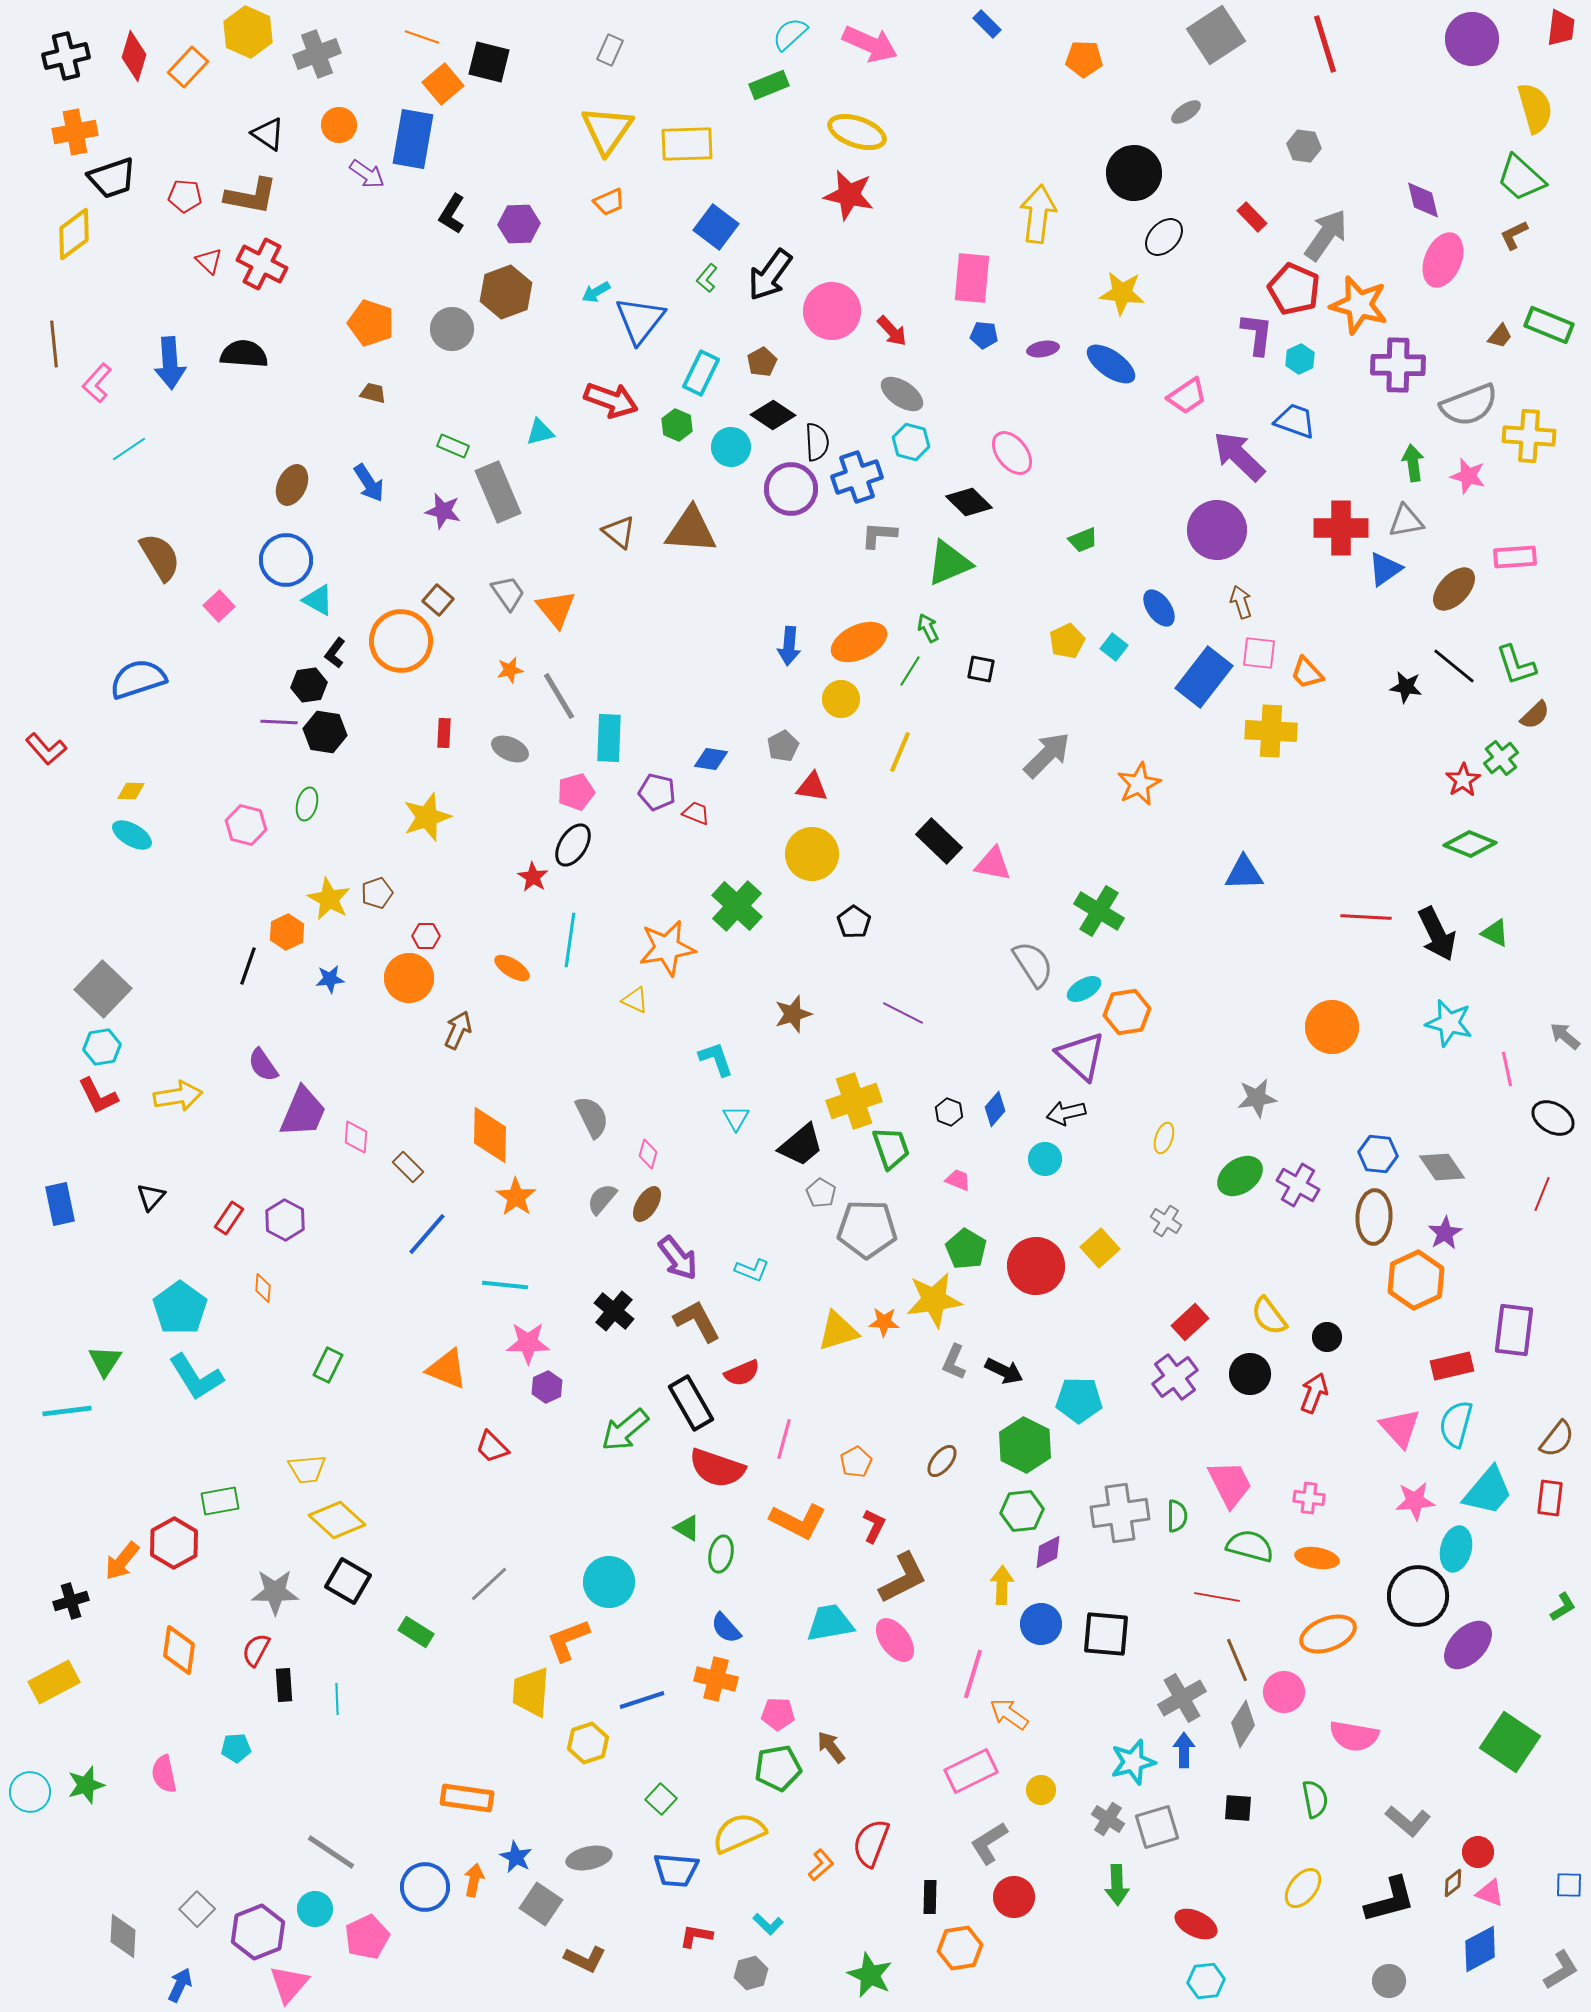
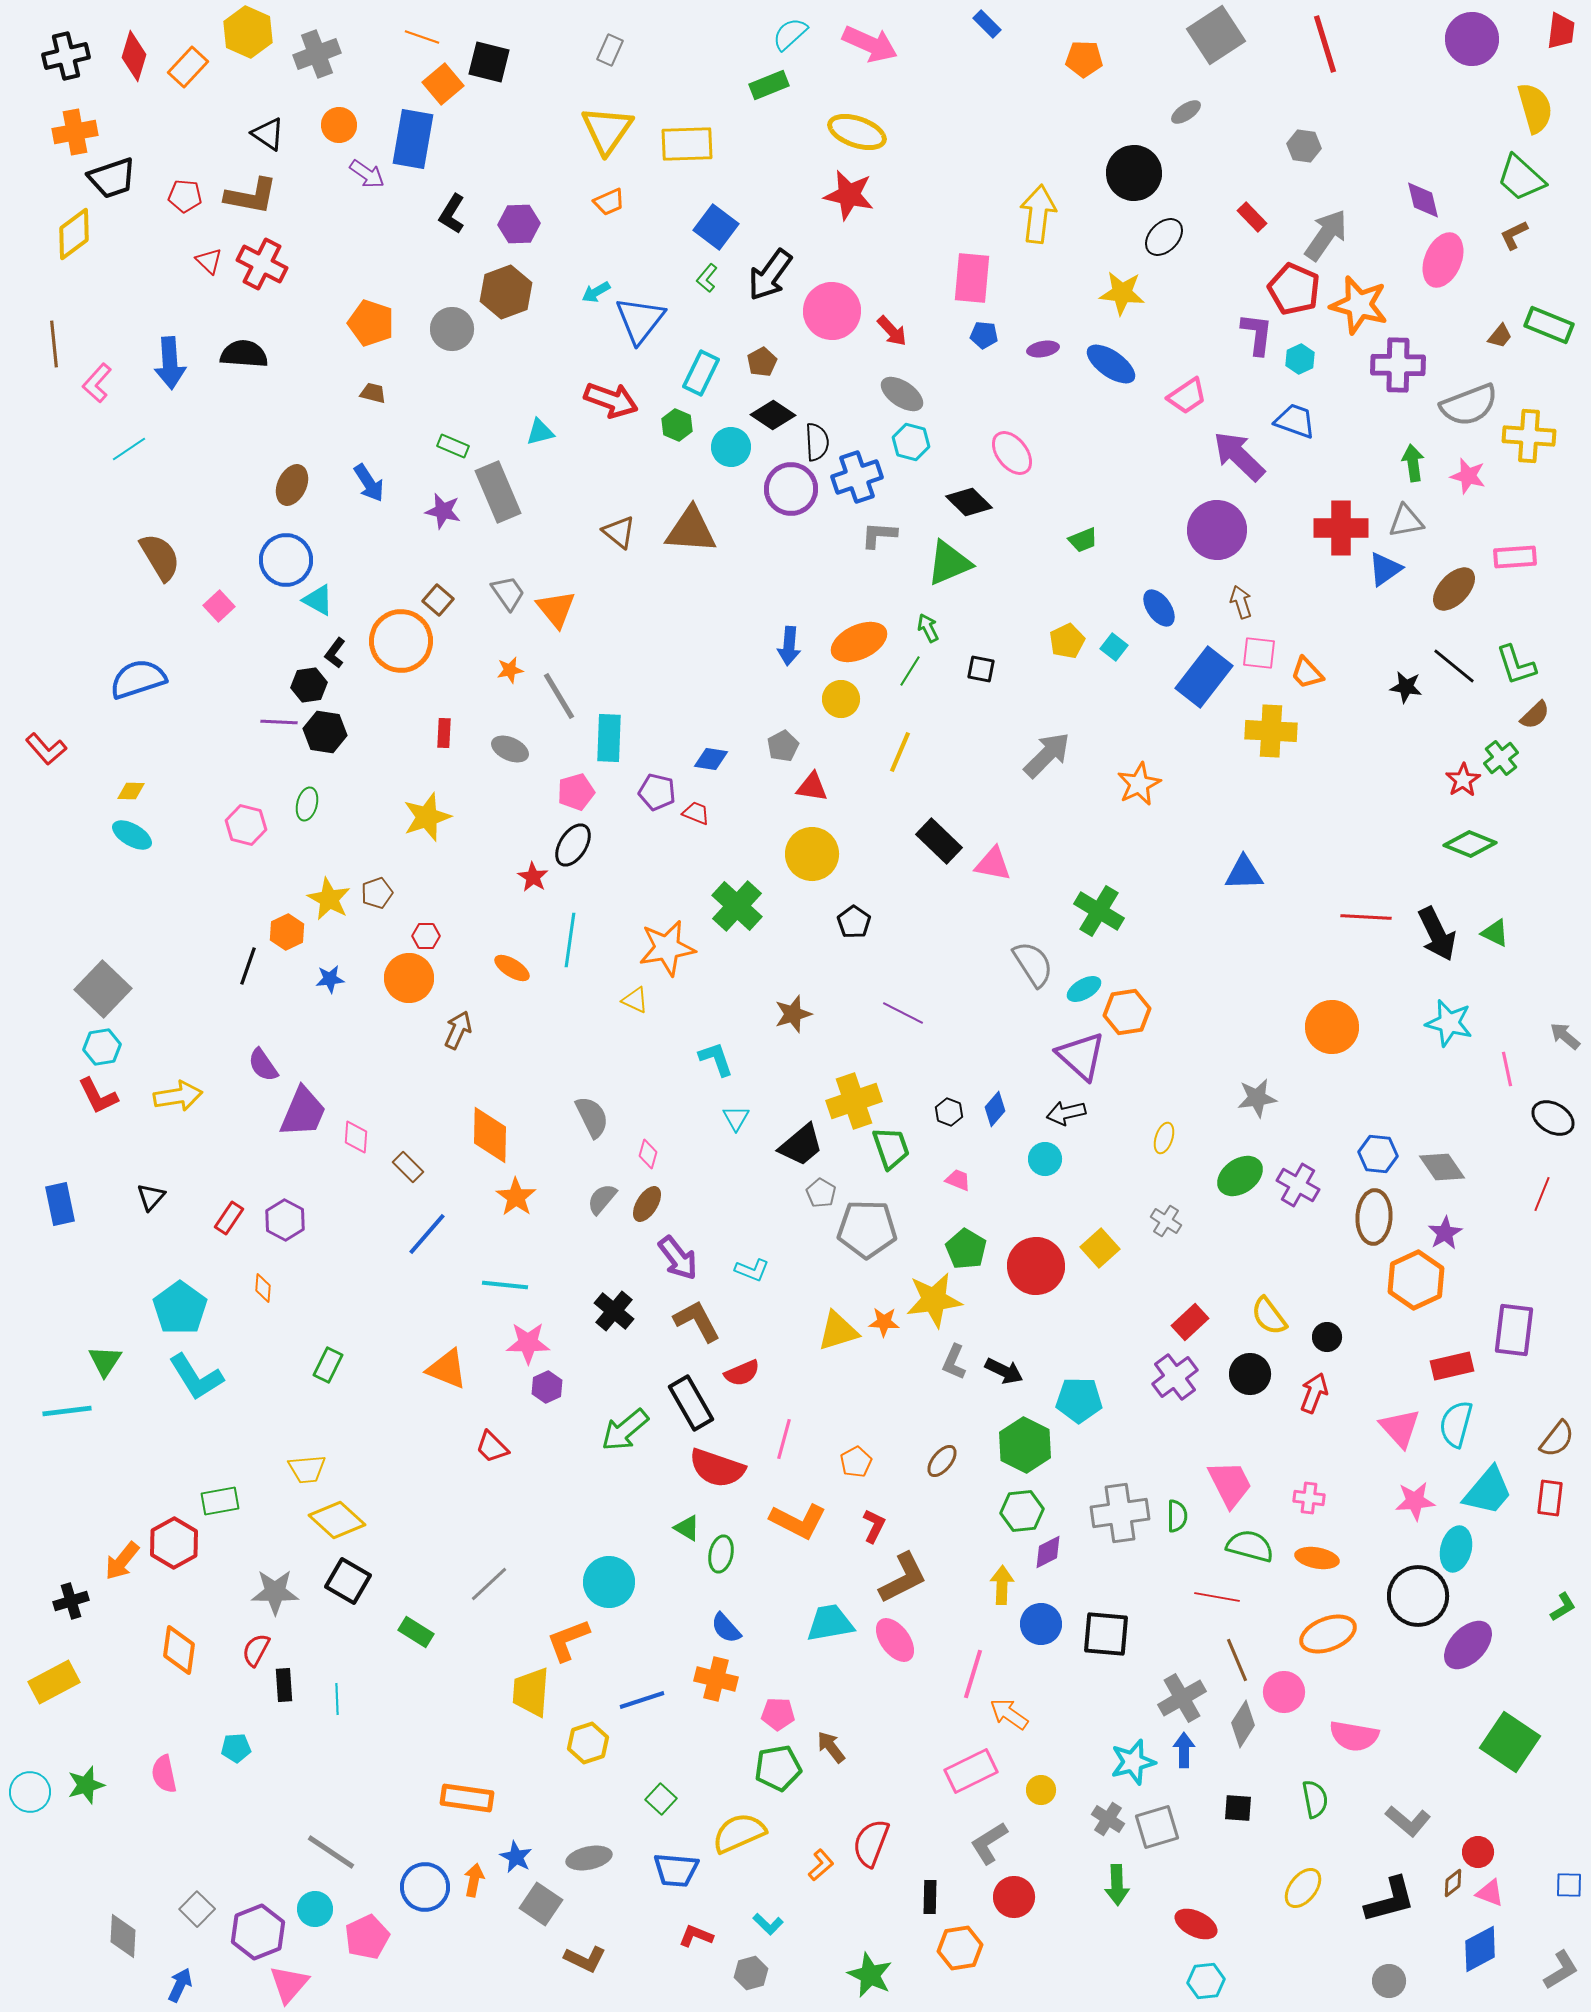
red trapezoid at (1561, 28): moved 3 px down
red L-shape at (696, 1936): rotated 12 degrees clockwise
